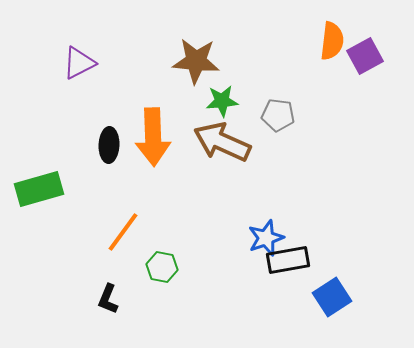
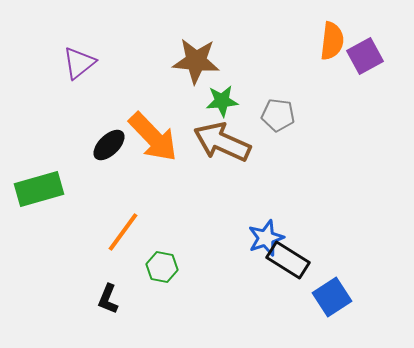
purple triangle: rotated 12 degrees counterclockwise
orange arrow: rotated 42 degrees counterclockwise
black ellipse: rotated 44 degrees clockwise
black rectangle: rotated 42 degrees clockwise
